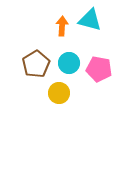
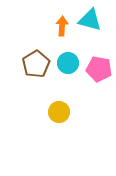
cyan circle: moved 1 px left
yellow circle: moved 19 px down
